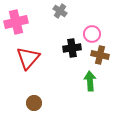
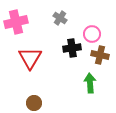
gray cross: moved 7 px down
red triangle: moved 2 px right; rotated 10 degrees counterclockwise
green arrow: moved 2 px down
